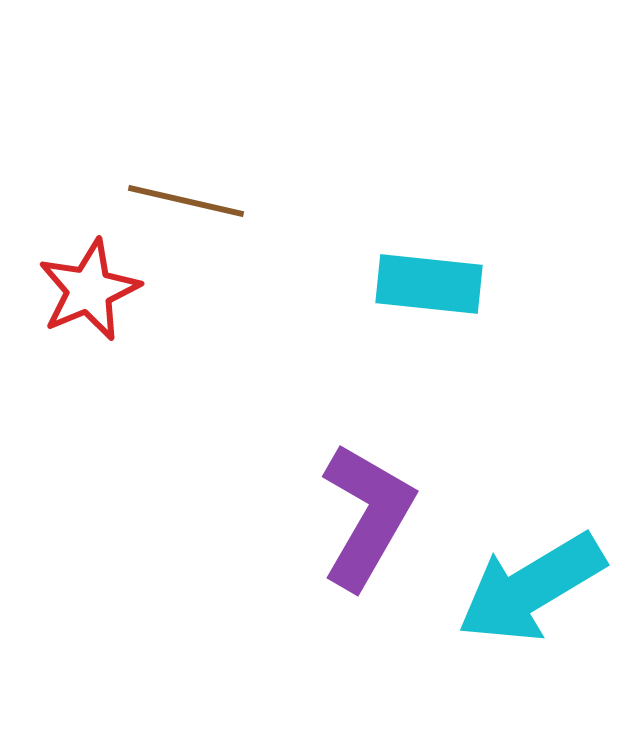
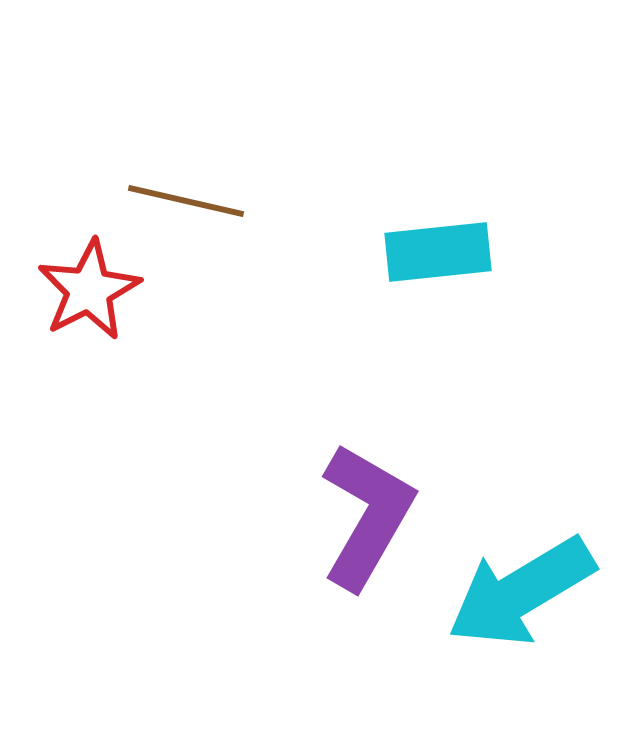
cyan rectangle: moved 9 px right, 32 px up; rotated 12 degrees counterclockwise
red star: rotated 4 degrees counterclockwise
cyan arrow: moved 10 px left, 4 px down
